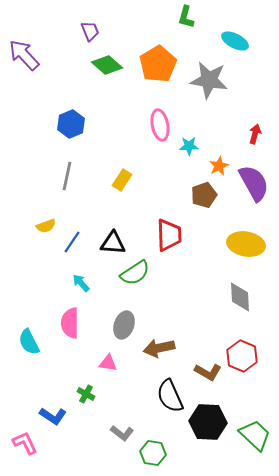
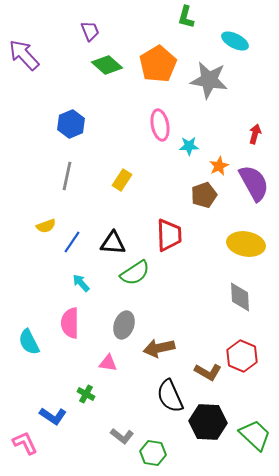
gray L-shape: moved 3 px down
